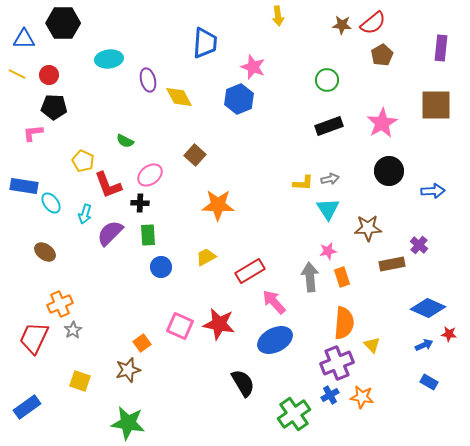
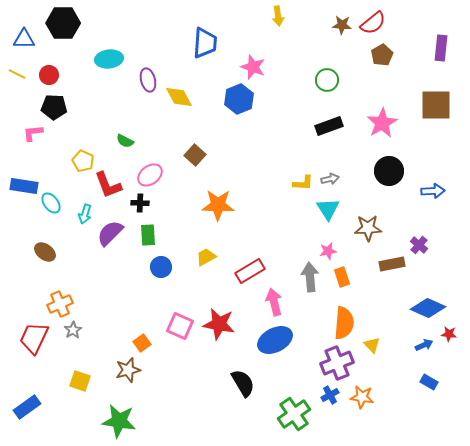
pink arrow at (274, 302): rotated 28 degrees clockwise
green star at (128, 423): moved 9 px left, 2 px up
